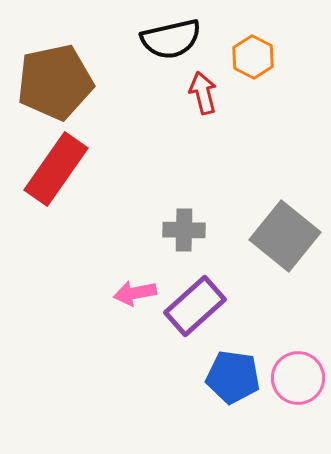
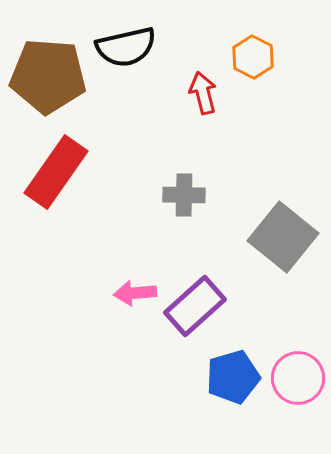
black semicircle: moved 45 px left, 8 px down
brown pentagon: moved 7 px left, 6 px up; rotated 16 degrees clockwise
red rectangle: moved 3 px down
gray cross: moved 35 px up
gray square: moved 2 px left, 1 px down
pink arrow: rotated 6 degrees clockwise
blue pentagon: rotated 24 degrees counterclockwise
